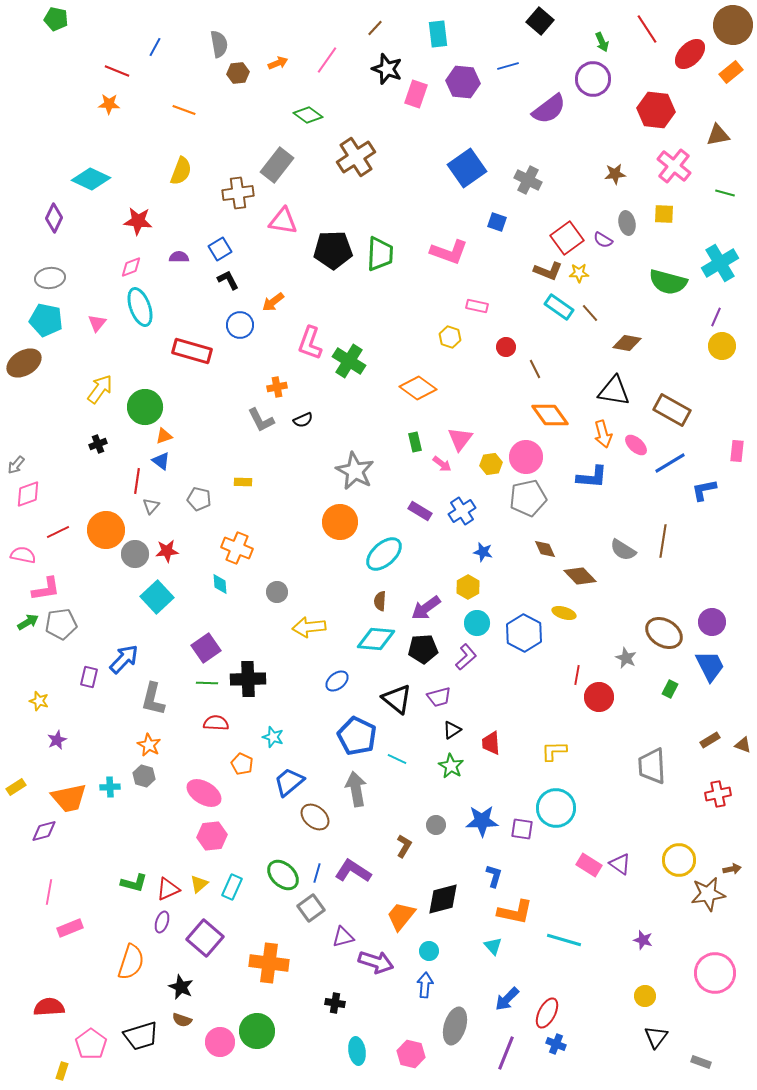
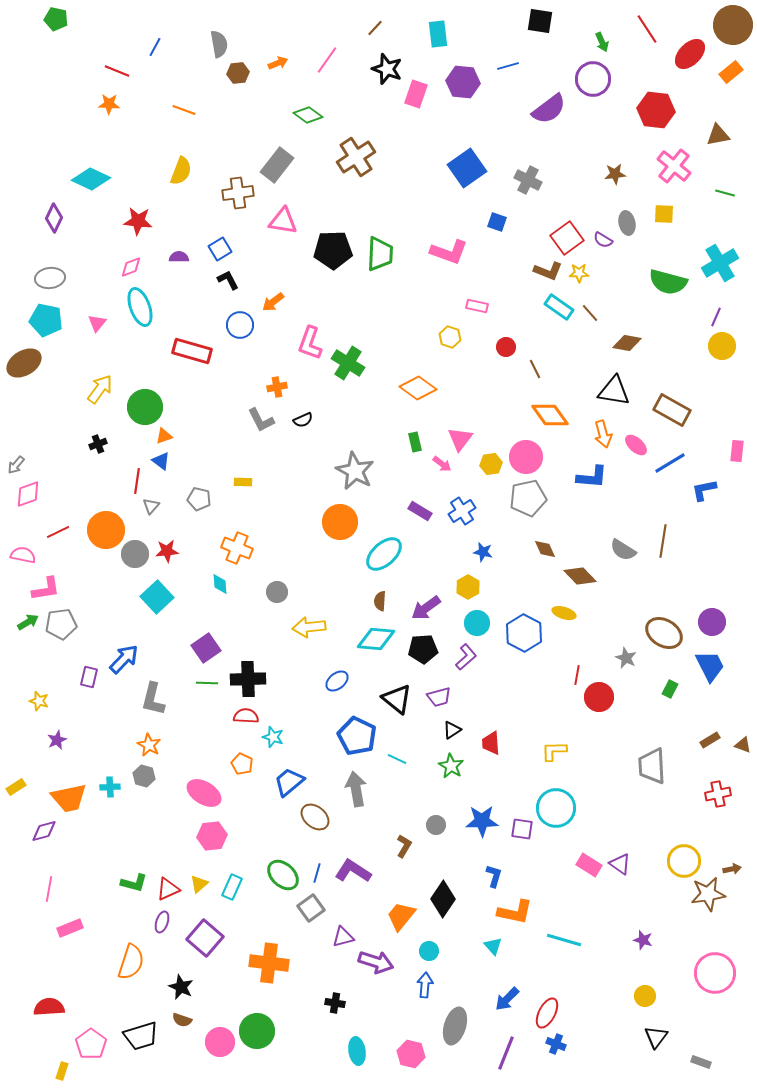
black square at (540, 21): rotated 32 degrees counterclockwise
green cross at (349, 361): moved 1 px left, 2 px down
red semicircle at (216, 723): moved 30 px right, 7 px up
yellow circle at (679, 860): moved 5 px right, 1 px down
pink line at (49, 892): moved 3 px up
black diamond at (443, 899): rotated 42 degrees counterclockwise
